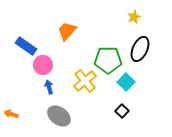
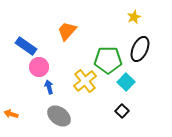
pink circle: moved 4 px left, 2 px down
